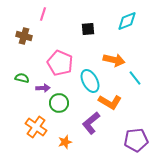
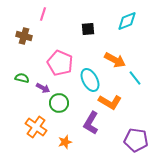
orange arrow: moved 1 px right; rotated 15 degrees clockwise
cyan ellipse: moved 1 px up
purple arrow: rotated 32 degrees clockwise
purple L-shape: rotated 20 degrees counterclockwise
purple pentagon: rotated 15 degrees clockwise
